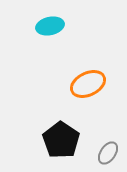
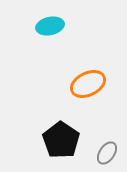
gray ellipse: moved 1 px left
